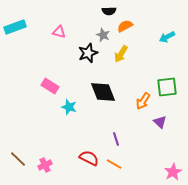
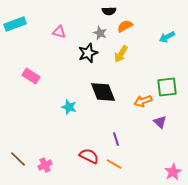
cyan rectangle: moved 3 px up
gray star: moved 3 px left, 2 px up
pink rectangle: moved 19 px left, 10 px up
orange arrow: rotated 36 degrees clockwise
red semicircle: moved 2 px up
